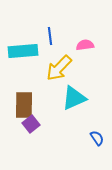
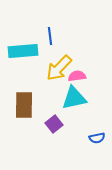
pink semicircle: moved 8 px left, 31 px down
cyan triangle: rotated 12 degrees clockwise
purple square: moved 23 px right
blue semicircle: rotated 112 degrees clockwise
